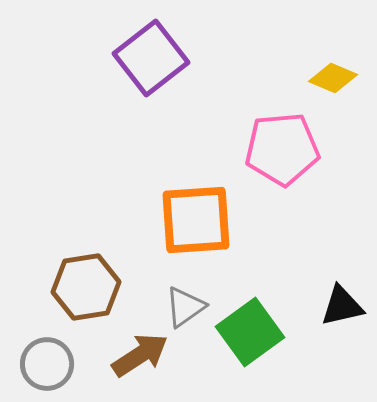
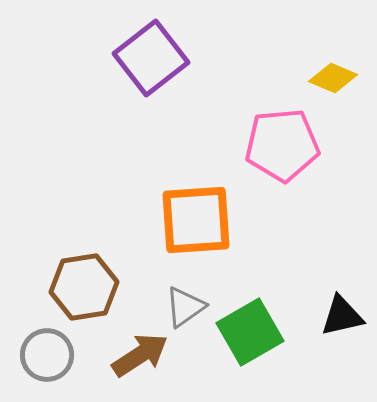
pink pentagon: moved 4 px up
brown hexagon: moved 2 px left
black triangle: moved 10 px down
green square: rotated 6 degrees clockwise
gray circle: moved 9 px up
